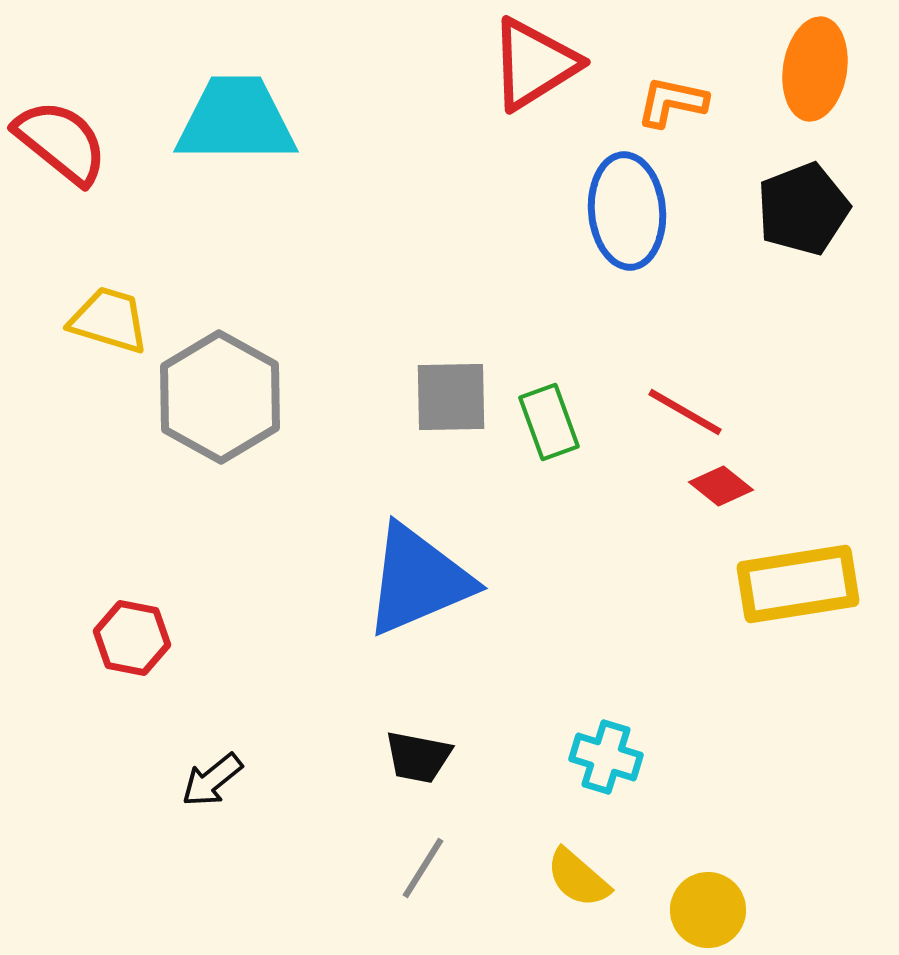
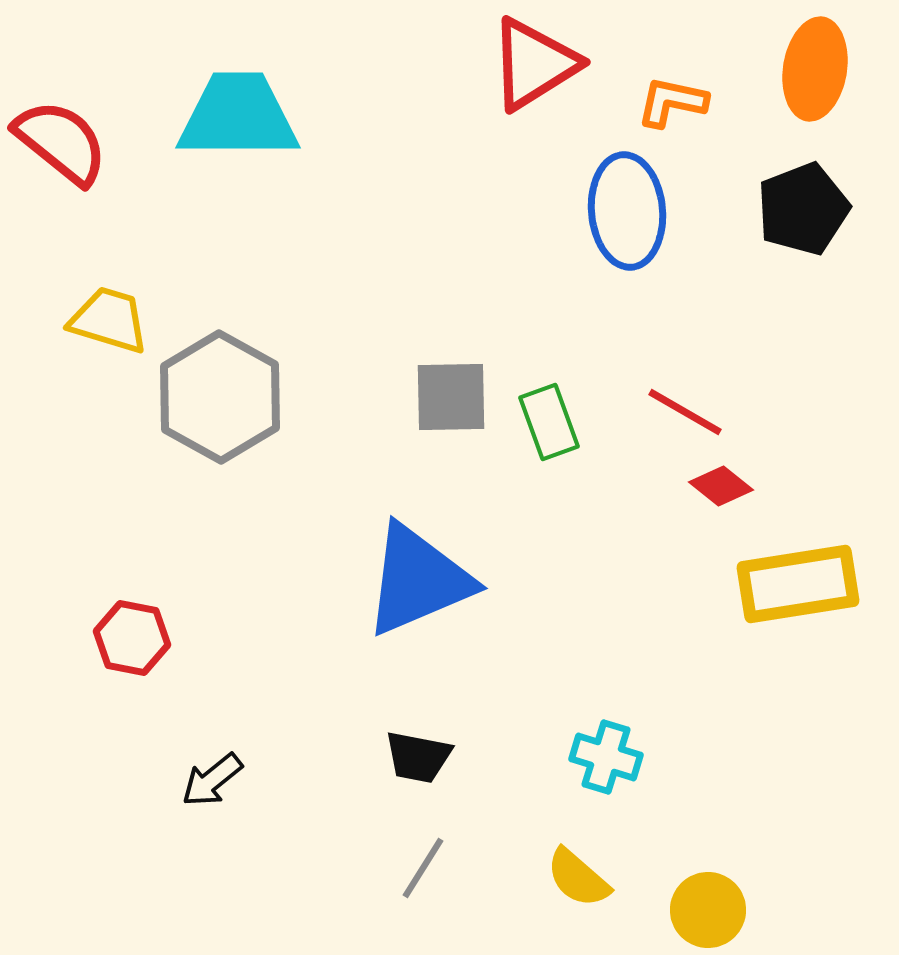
cyan trapezoid: moved 2 px right, 4 px up
